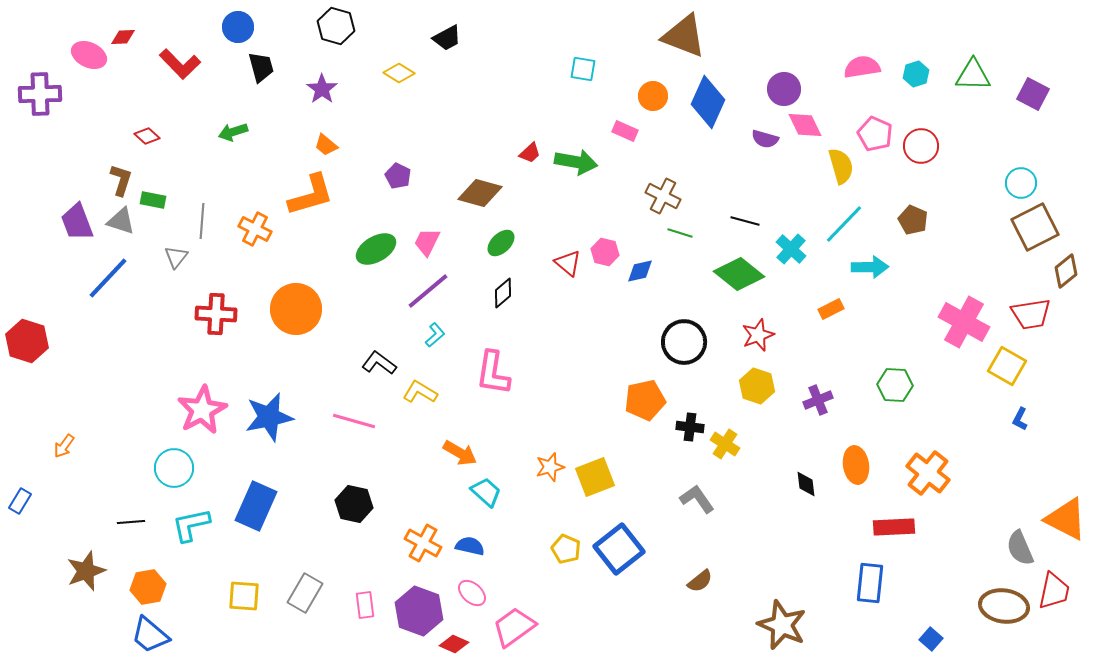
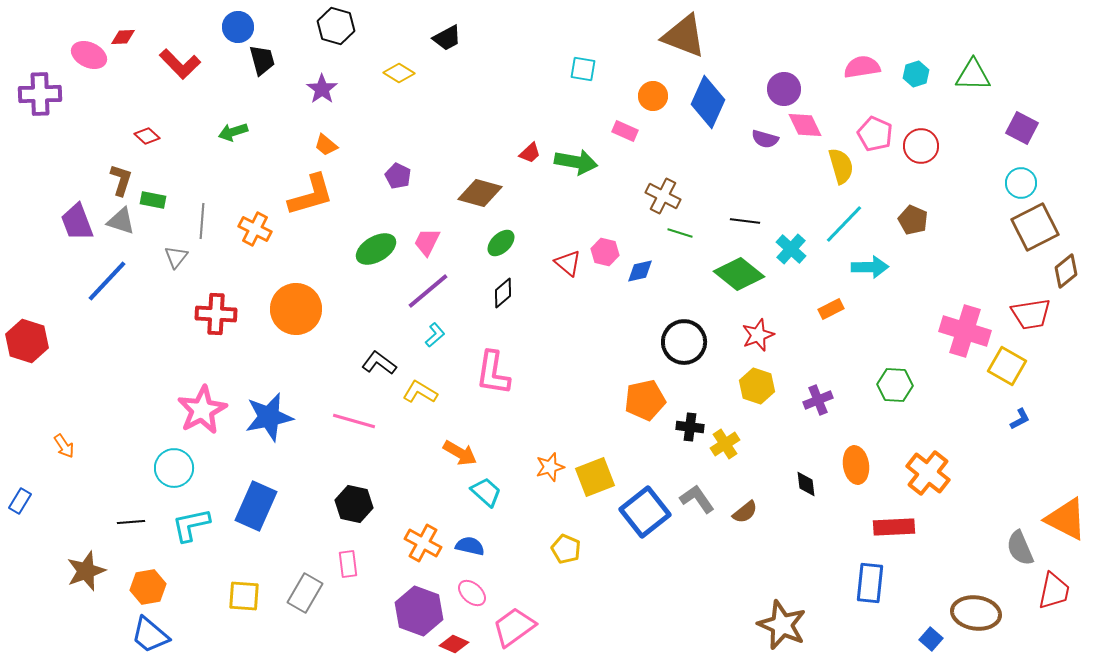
black trapezoid at (261, 67): moved 1 px right, 7 px up
purple square at (1033, 94): moved 11 px left, 34 px down
black line at (745, 221): rotated 8 degrees counterclockwise
blue line at (108, 278): moved 1 px left, 3 px down
pink cross at (964, 322): moved 1 px right, 9 px down; rotated 12 degrees counterclockwise
blue L-shape at (1020, 419): rotated 145 degrees counterclockwise
yellow cross at (725, 444): rotated 24 degrees clockwise
orange arrow at (64, 446): rotated 70 degrees counterclockwise
blue square at (619, 549): moved 26 px right, 37 px up
brown semicircle at (700, 581): moved 45 px right, 69 px up
pink rectangle at (365, 605): moved 17 px left, 41 px up
brown ellipse at (1004, 606): moved 28 px left, 7 px down
